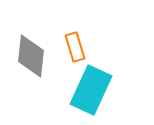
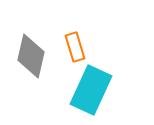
gray diamond: rotated 6 degrees clockwise
